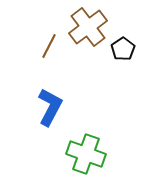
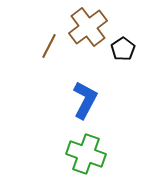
blue L-shape: moved 35 px right, 7 px up
